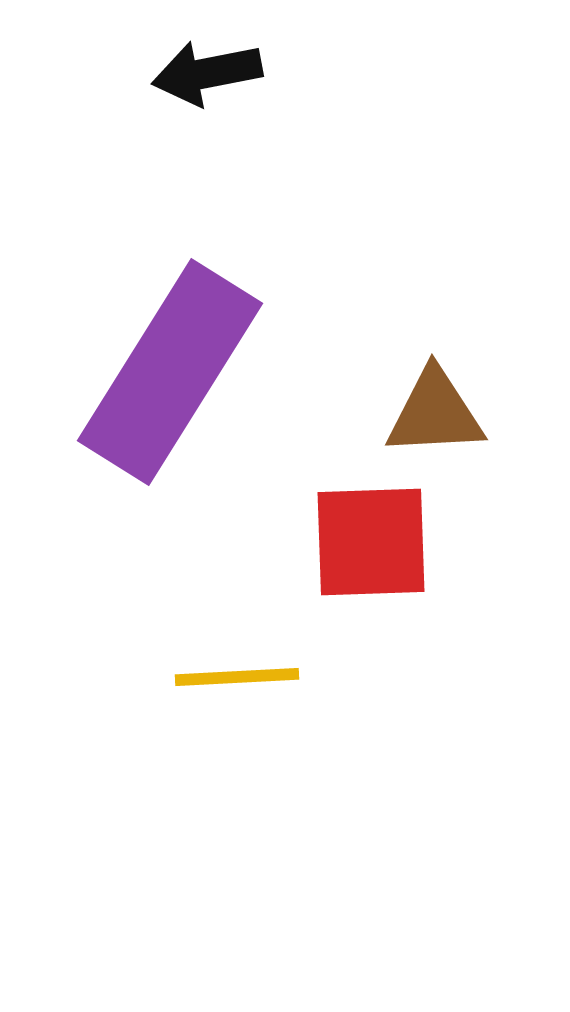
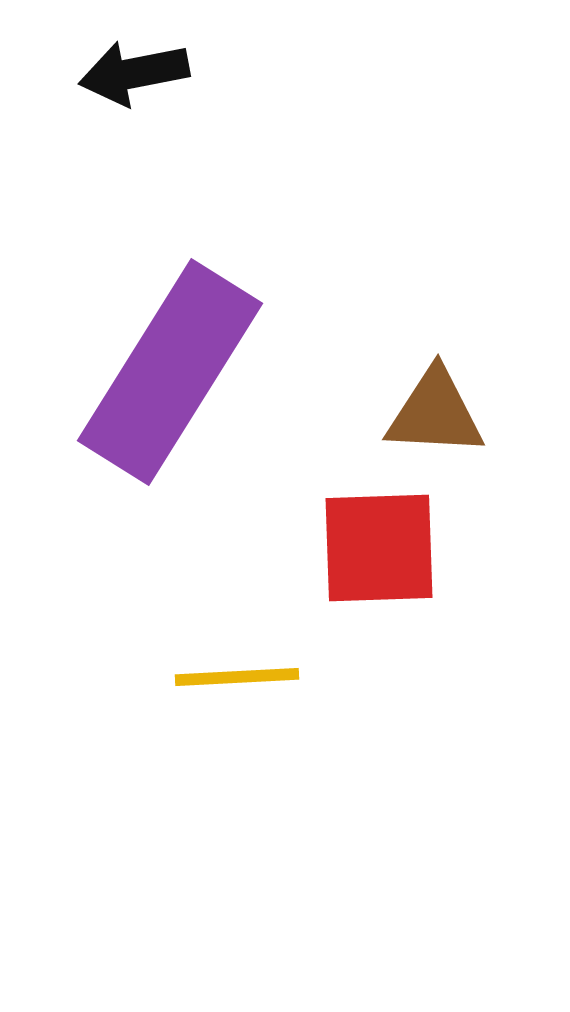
black arrow: moved 73 px left
brown triangle: rotated 6 degrees clockwise
red square: moved 8 px right, 6 px down
